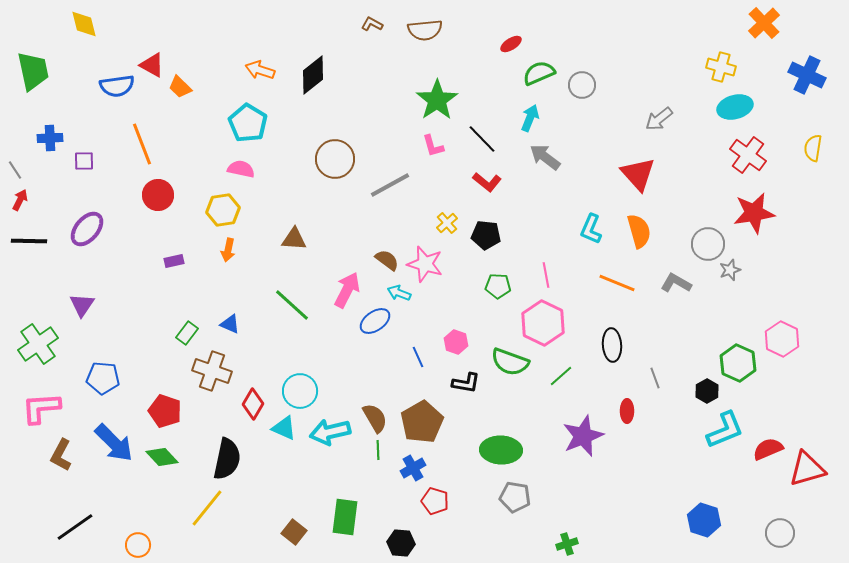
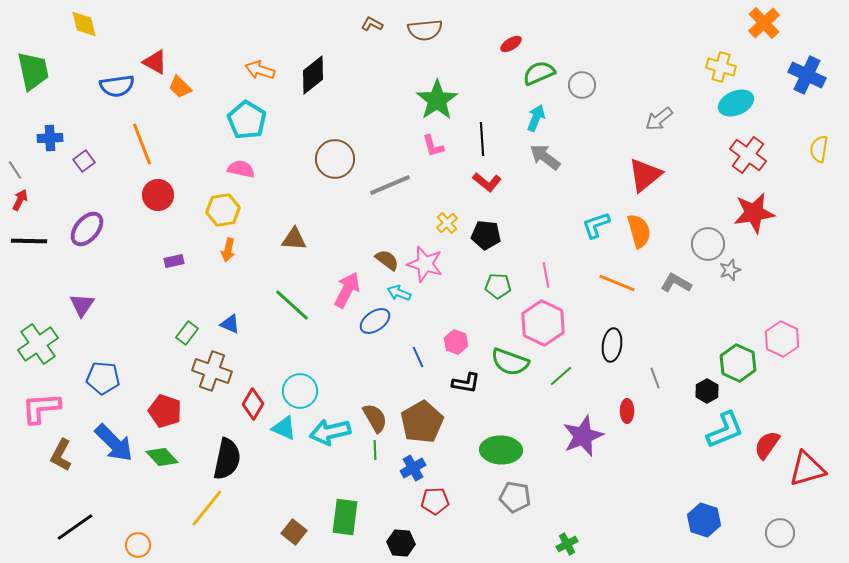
red triangle at (152, 65): moved 3 px right, 3 px up
cyan ellipse at (735, 107): moved 1 px right, 4 px up; rotated 8 degrees counterclockwise
cyan arrow at (530, 118): moved 6 px right
cyan pentagon at (248, 123): moved 1 px left, 3 px up
black line at (482, 139): rotated 40 degrees clockwise
yellow semicircle at (813, 148): moved 6 px right, 1 px down
purple square at (84, 161): rotated 35 degrees counterclockwise
red triangle at (638, 174): moved 7 px right, 1 px down; rotated 33 degrees clockwise
gray line at (390, 185): rotated 6 degrees clockwise
cyan L-shape at (591, 229): moved 5 px right, 4 px up; rotated 48 degrees clockwise
black ellipse at (612, 345): rotated 12 degrees clockwise
red semicircle at (768, 449): moved 1 px left, 4 px up; rotated 32 degrees counterclockwise
green line at (378, 450): moved 3 px left
red pentagon at (435, 501): rotated 20 degrees counterclockwise
green cross at (567, 544): rotated 10 degrees counterclockwise
